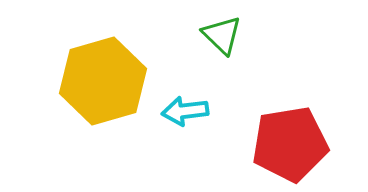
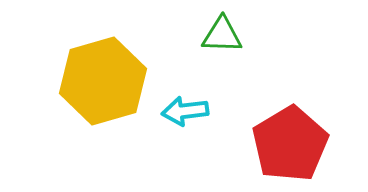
green triangle: rotated 42 degrees counterclockwise
red pentagon: rotated 22 degrees counterclockwise
